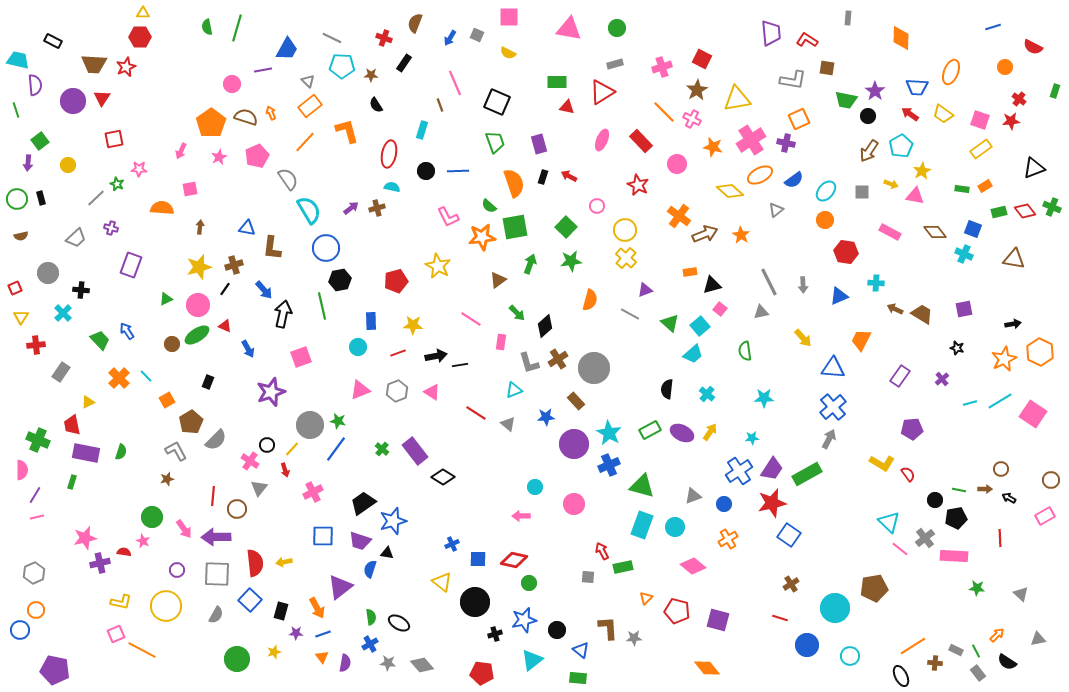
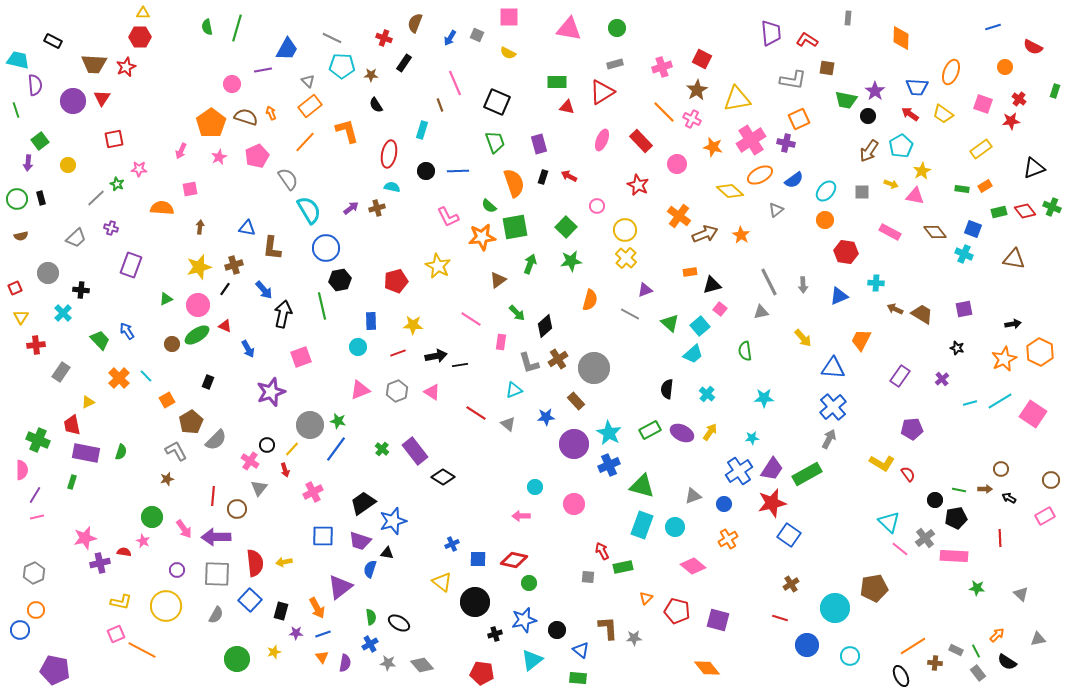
pink square at (980, 120): moved 3 px right, 16 px up
